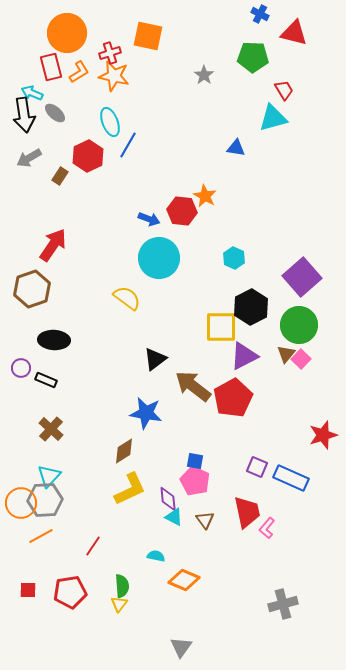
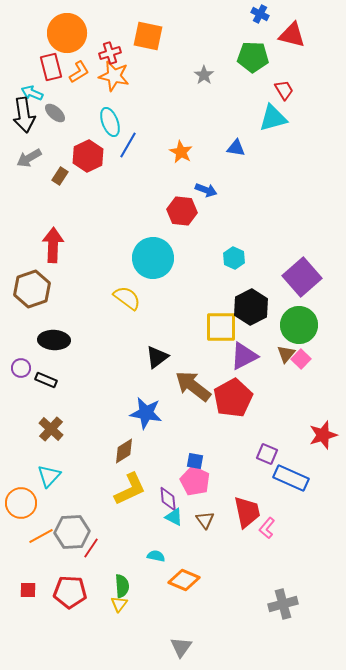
red triangle at (294, 33): moved 2 px left, 2 px down
orange star at (205, 196): moved 24 px left, 44 px up
blue arrow at (149, 219): moved 57 px right, 29 px up
red arrow at (53, 245): rotated 32 degrees counterclockwise
cyan circle at (159, 258): moved 6 px left
black triangle at (155, 359): moved 2 px right, 2 px up
purple square at (257, 467): moved 10 px right, 13 px up
gray hexagon at (45, 500): moved 27 px right, 32 px down
red line at (93, 546): moved 2 px left, 2 px down
red pentagon at (70, 592): rotated 12 degrees clockwise
